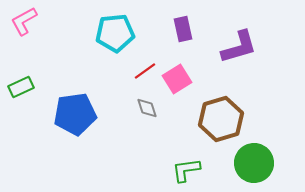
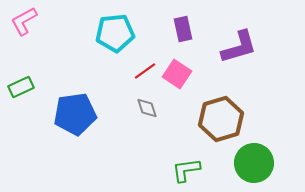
pink square: moved 5 px up; rotated 24 degrees counterclockwise
